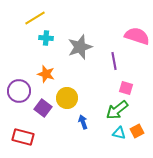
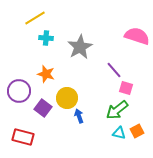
gray star: rotated 10 degrees counterclockwise
purple line: moved 9 px down; rotated 30 degrees counterclockwise
blue arrow: moved 4 px left, 6 px up
